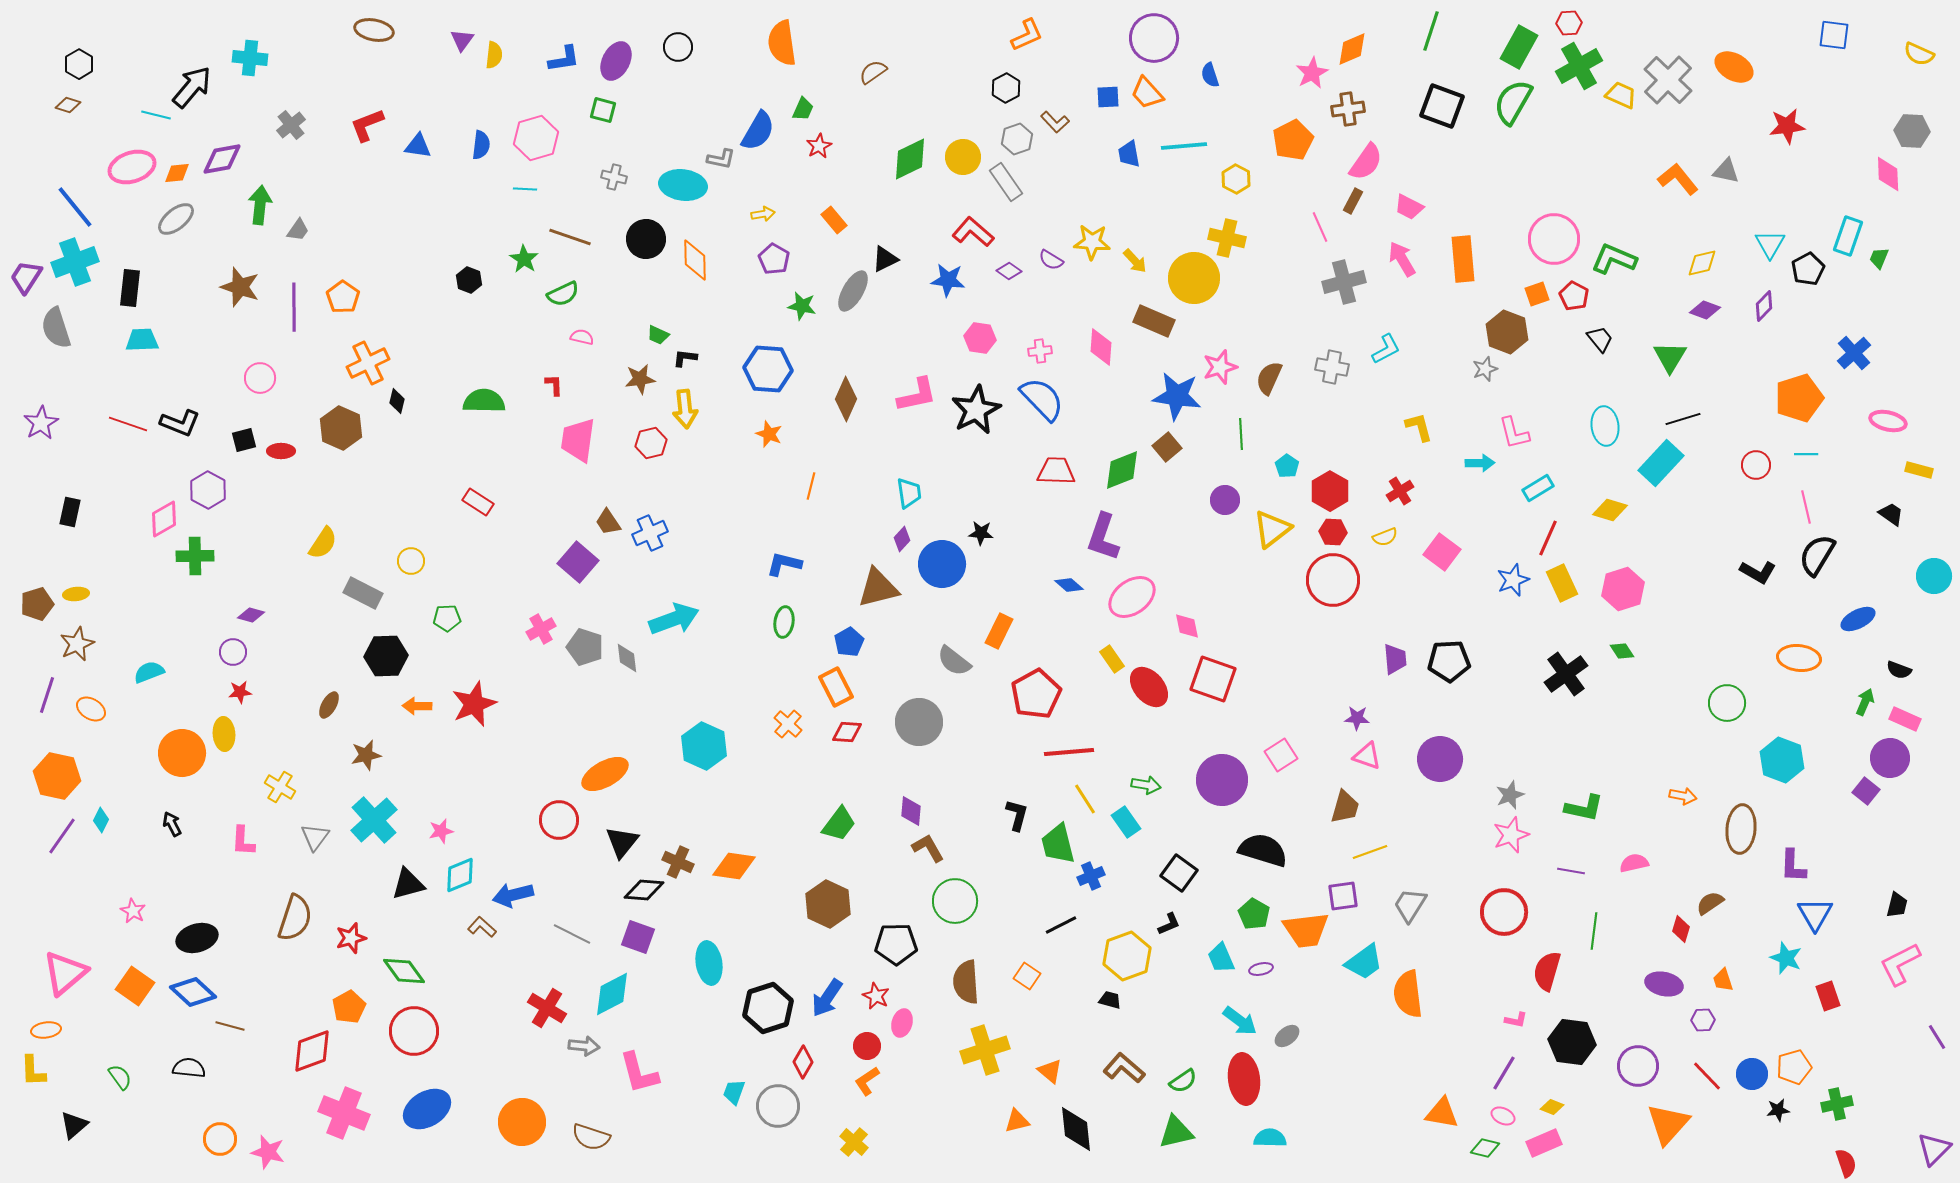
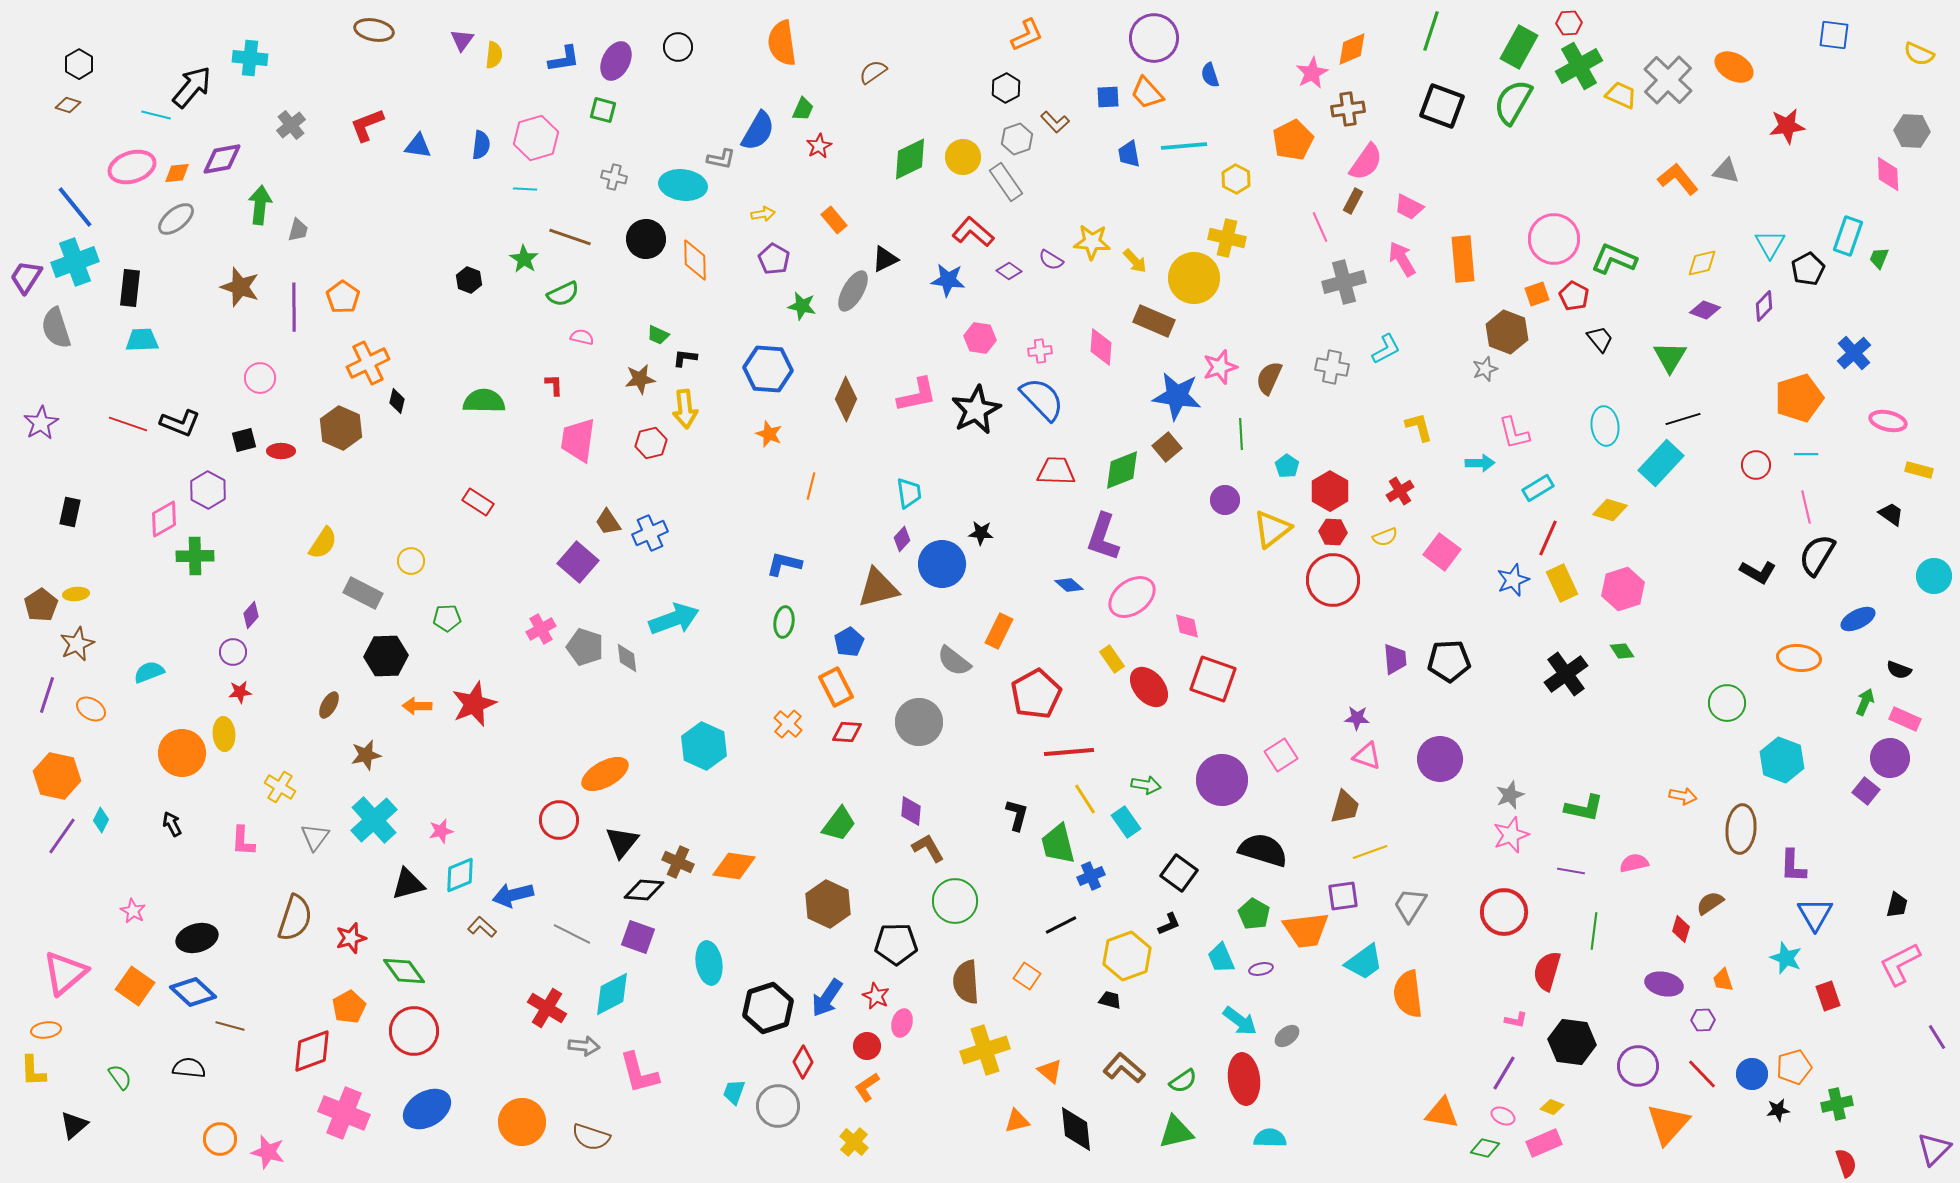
gray trapezoid at (298, 230): rotated 20 degrees counterclockwise
brown pentagon at (37, 604): moved 4 px right, 1 px down; rotated 16 degrees counterclockwise
purple diamond at (251, 615): rotated 64 degrees counterclockwise
red line at (1707, 1076): moved 5 px left, 2 px up
orange L-shape at (867, 1081): moved 6 px down
